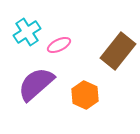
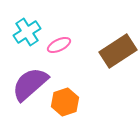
brown rectangle: rotated 18 degrees clockwise
purple semicircle: moved 6 px left
orange hexagon: moved 20 px left, 7 px down; rotated 16 degrees clockwise
